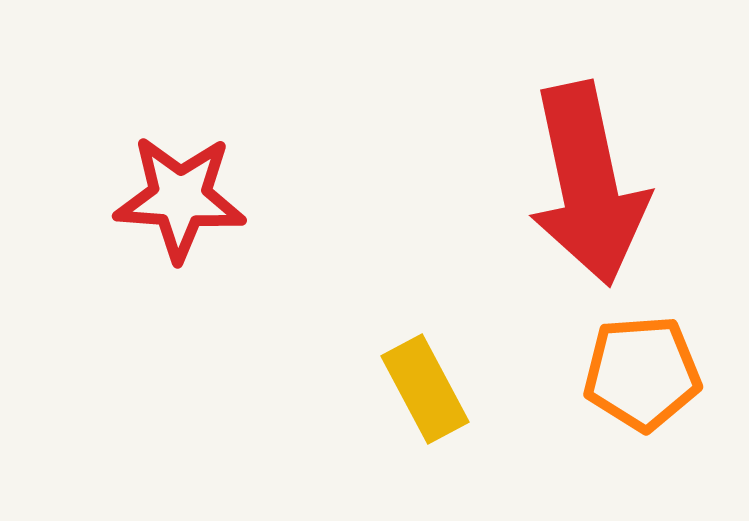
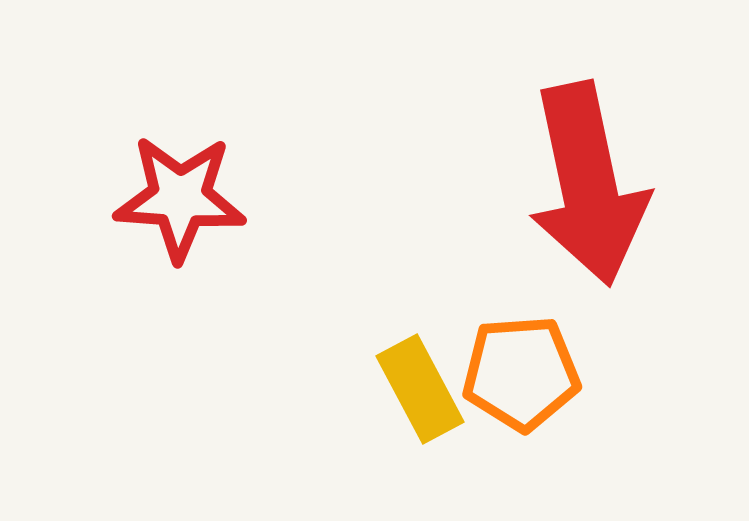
orange pentagon: moved 121 px left
yellow rectangle: moved 5 px left
